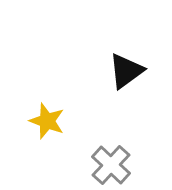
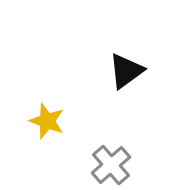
gray cross: rotated 6 degrees clockwise
